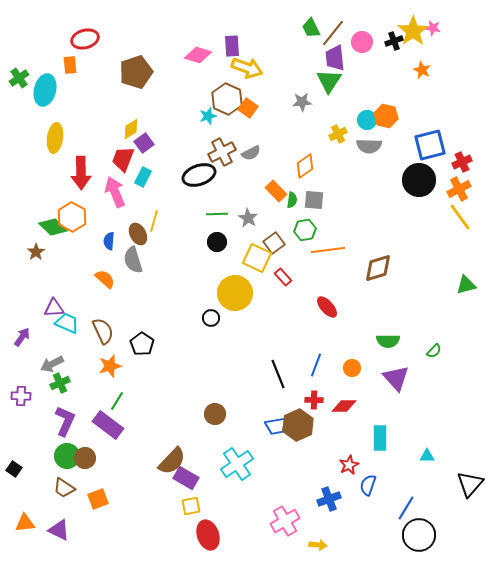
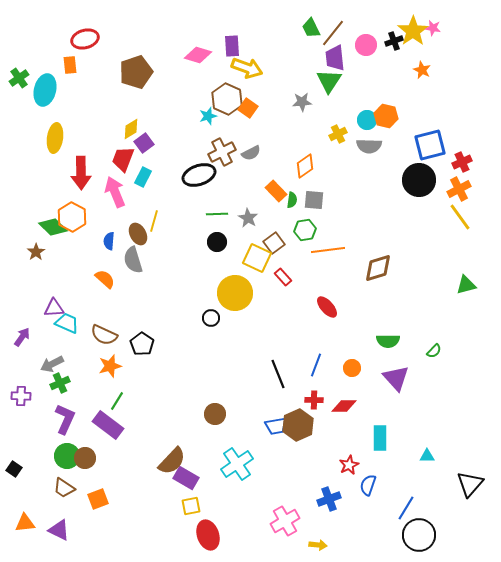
pink circle at (362, 42): moved 4 px right, 3 px down
brown semicircle at (103, 331): moved 1 px right, 4 px down; rotated 140 degrees clockwise
purple L-shape at (65, 421): moved 2 px up
